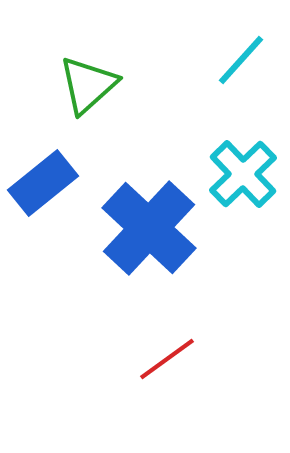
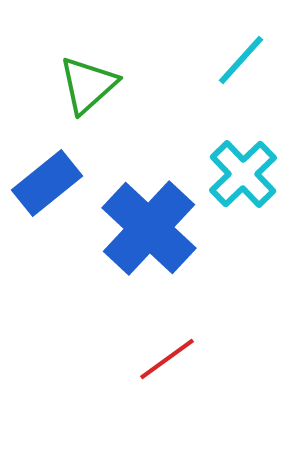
blue rectangle: moved 4 px right
